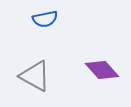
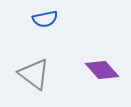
gray triangle: moved 1 px left, 2 px up; rotated 8 degrees clockwise
